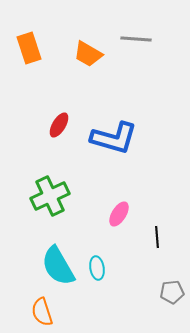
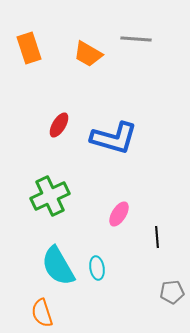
orange semicircle: moved 1 px down
